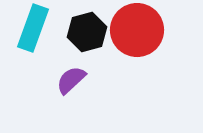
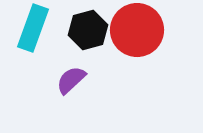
black hexagon: moved 1 px right, 2 px up
